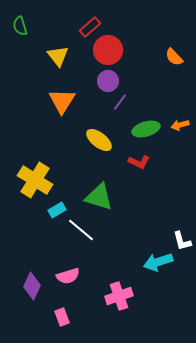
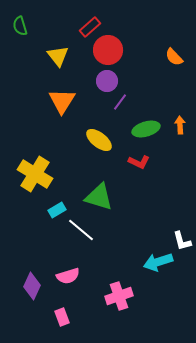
purple circle: moved 1 px left
orange arrow: rotated 102 degrees clockwise
yellow cross: moved 6 px up
